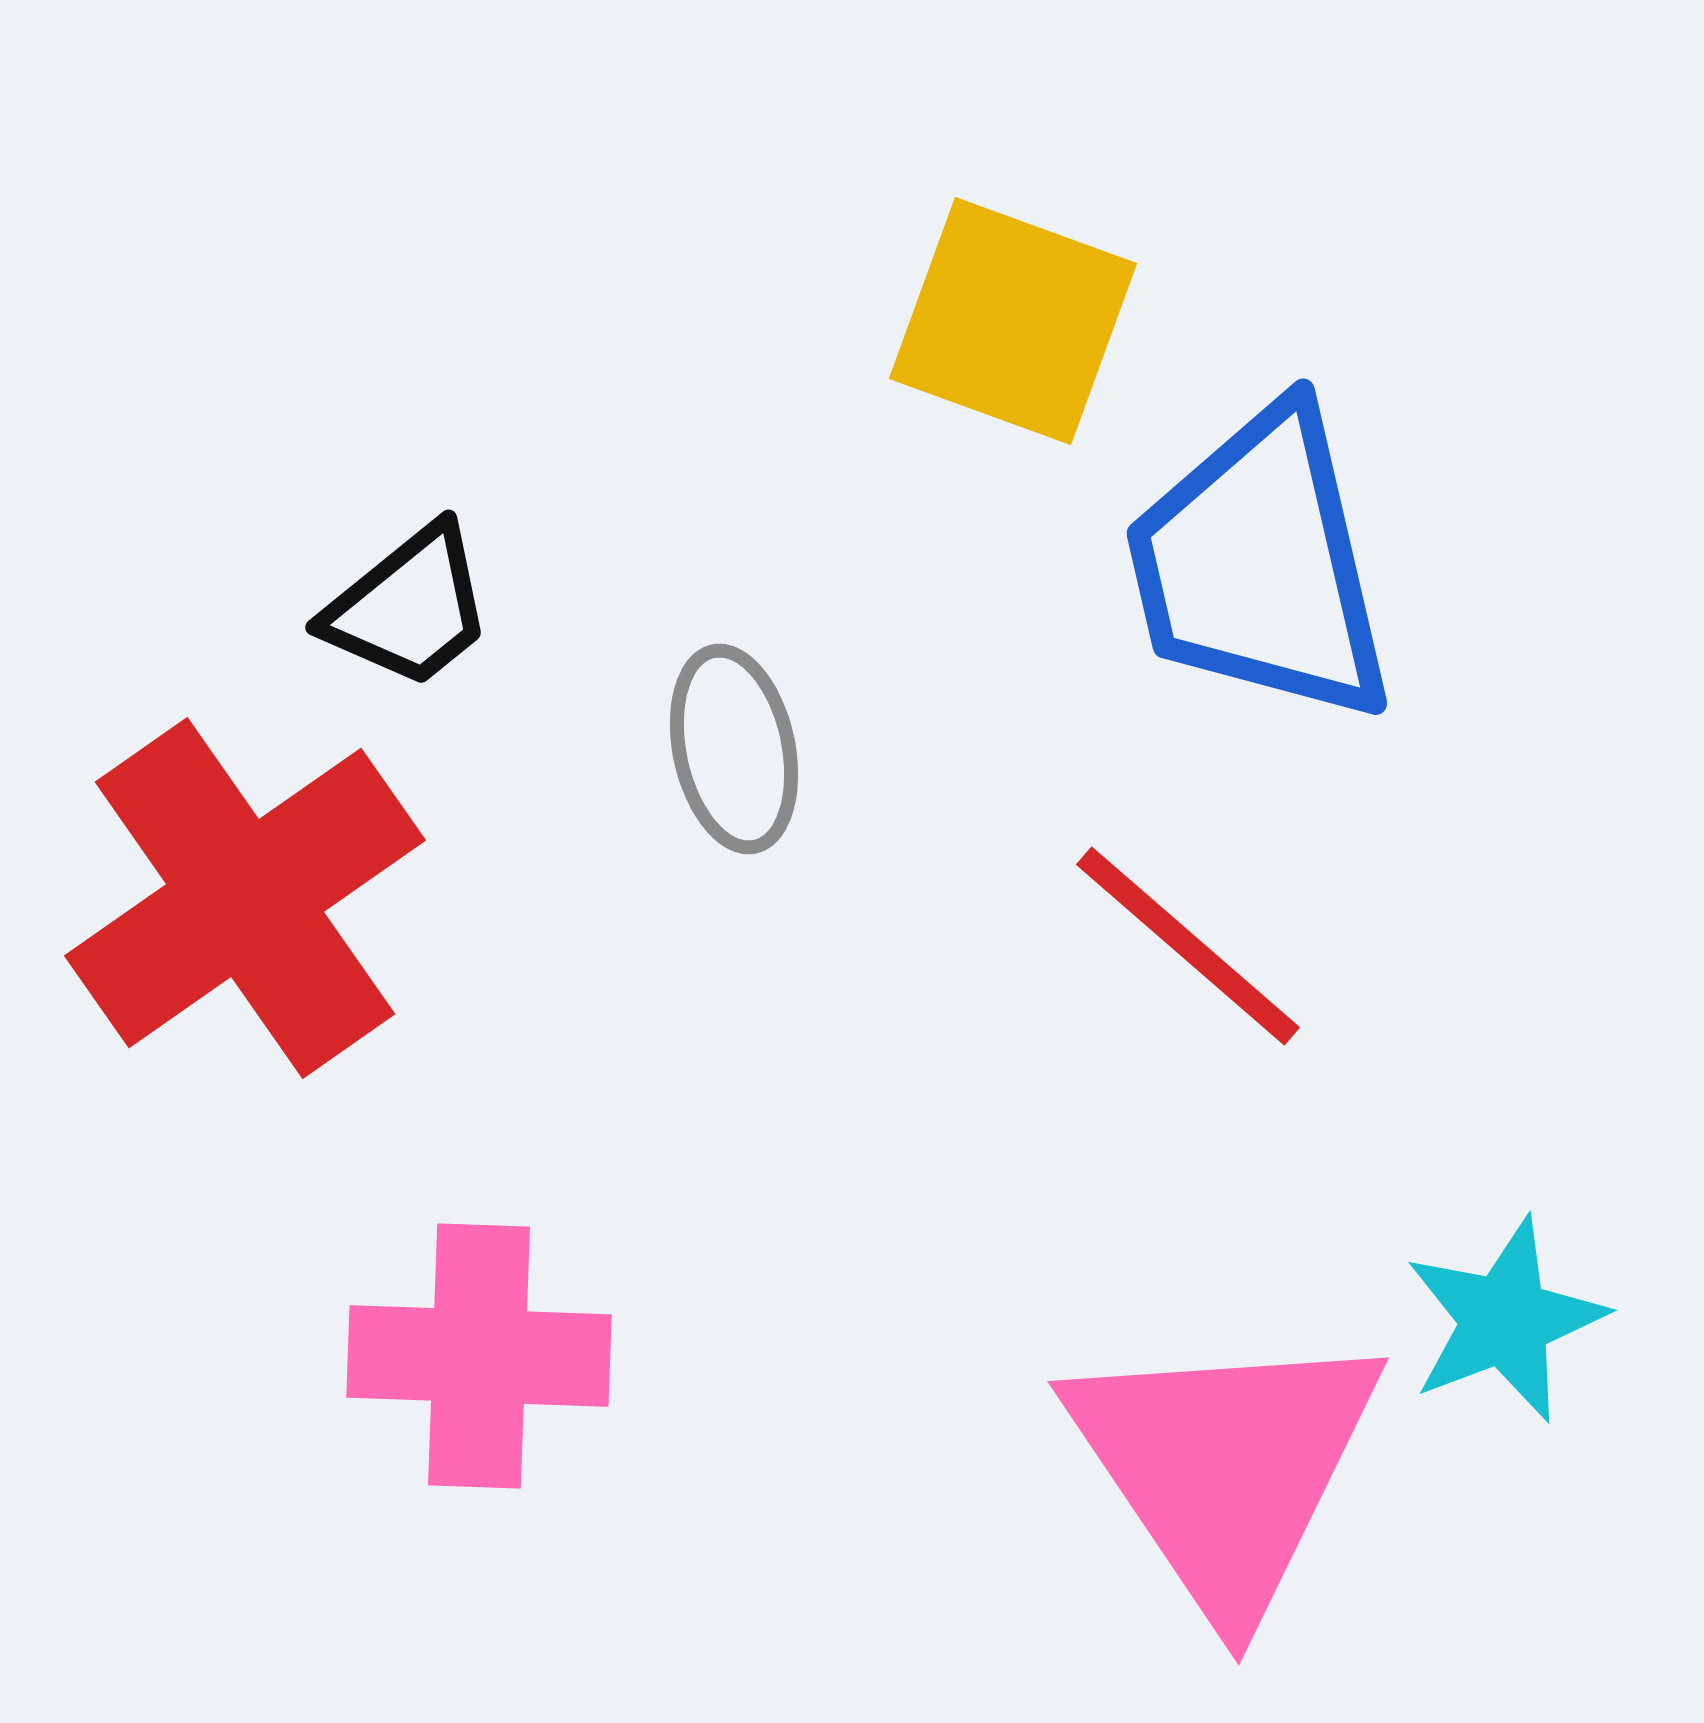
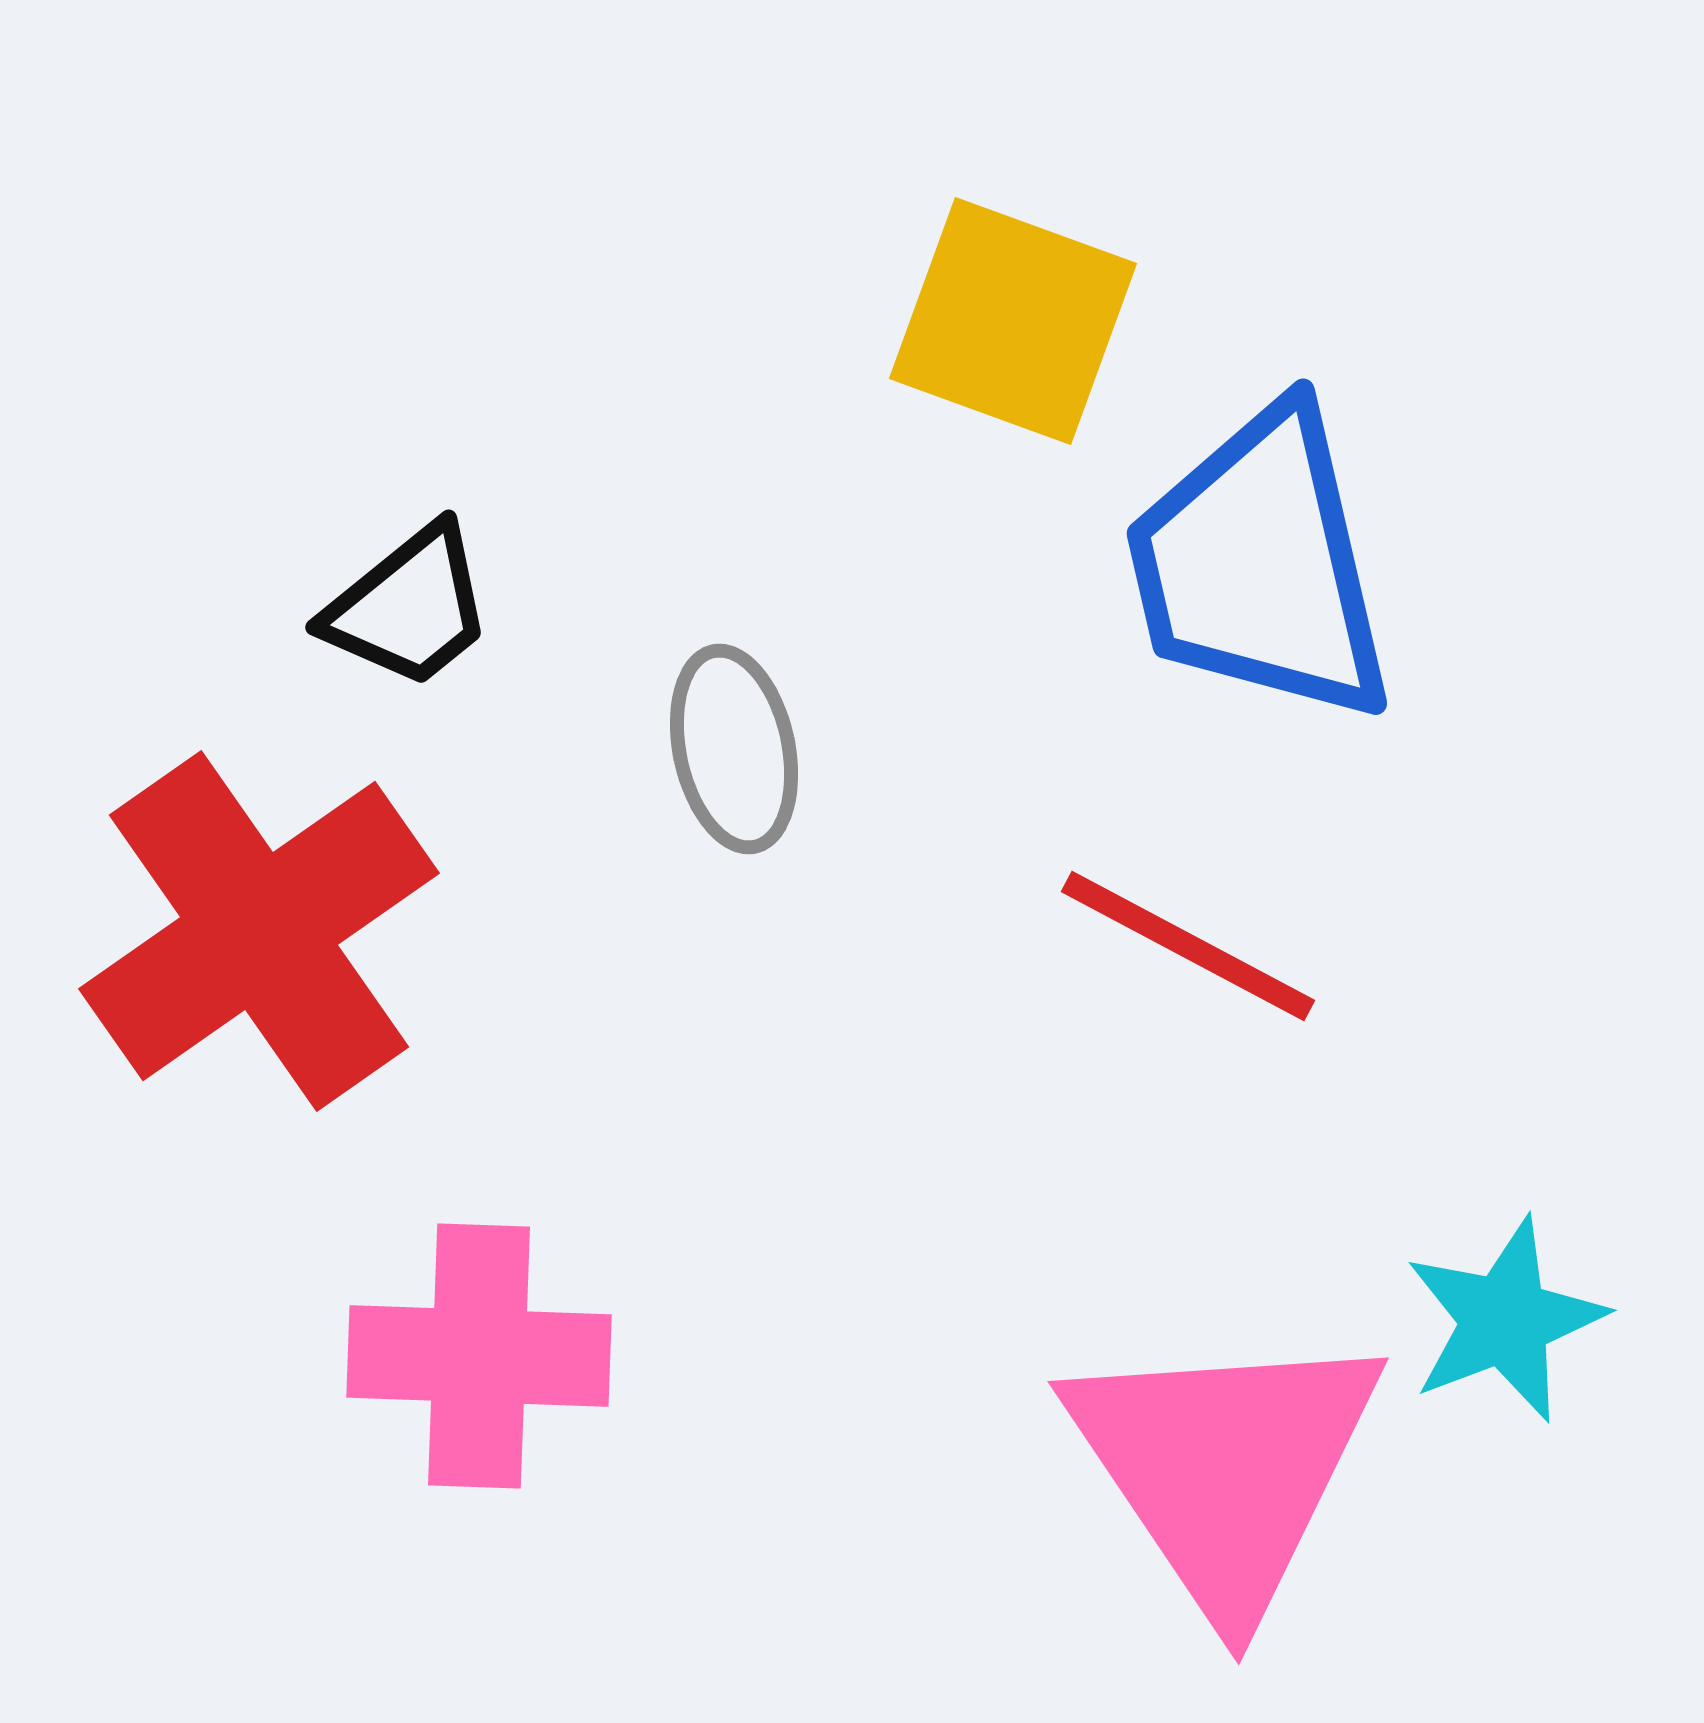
red cross: moved 14 px right, 33 px down
red line: rotated 13 degrees counterclockwise
